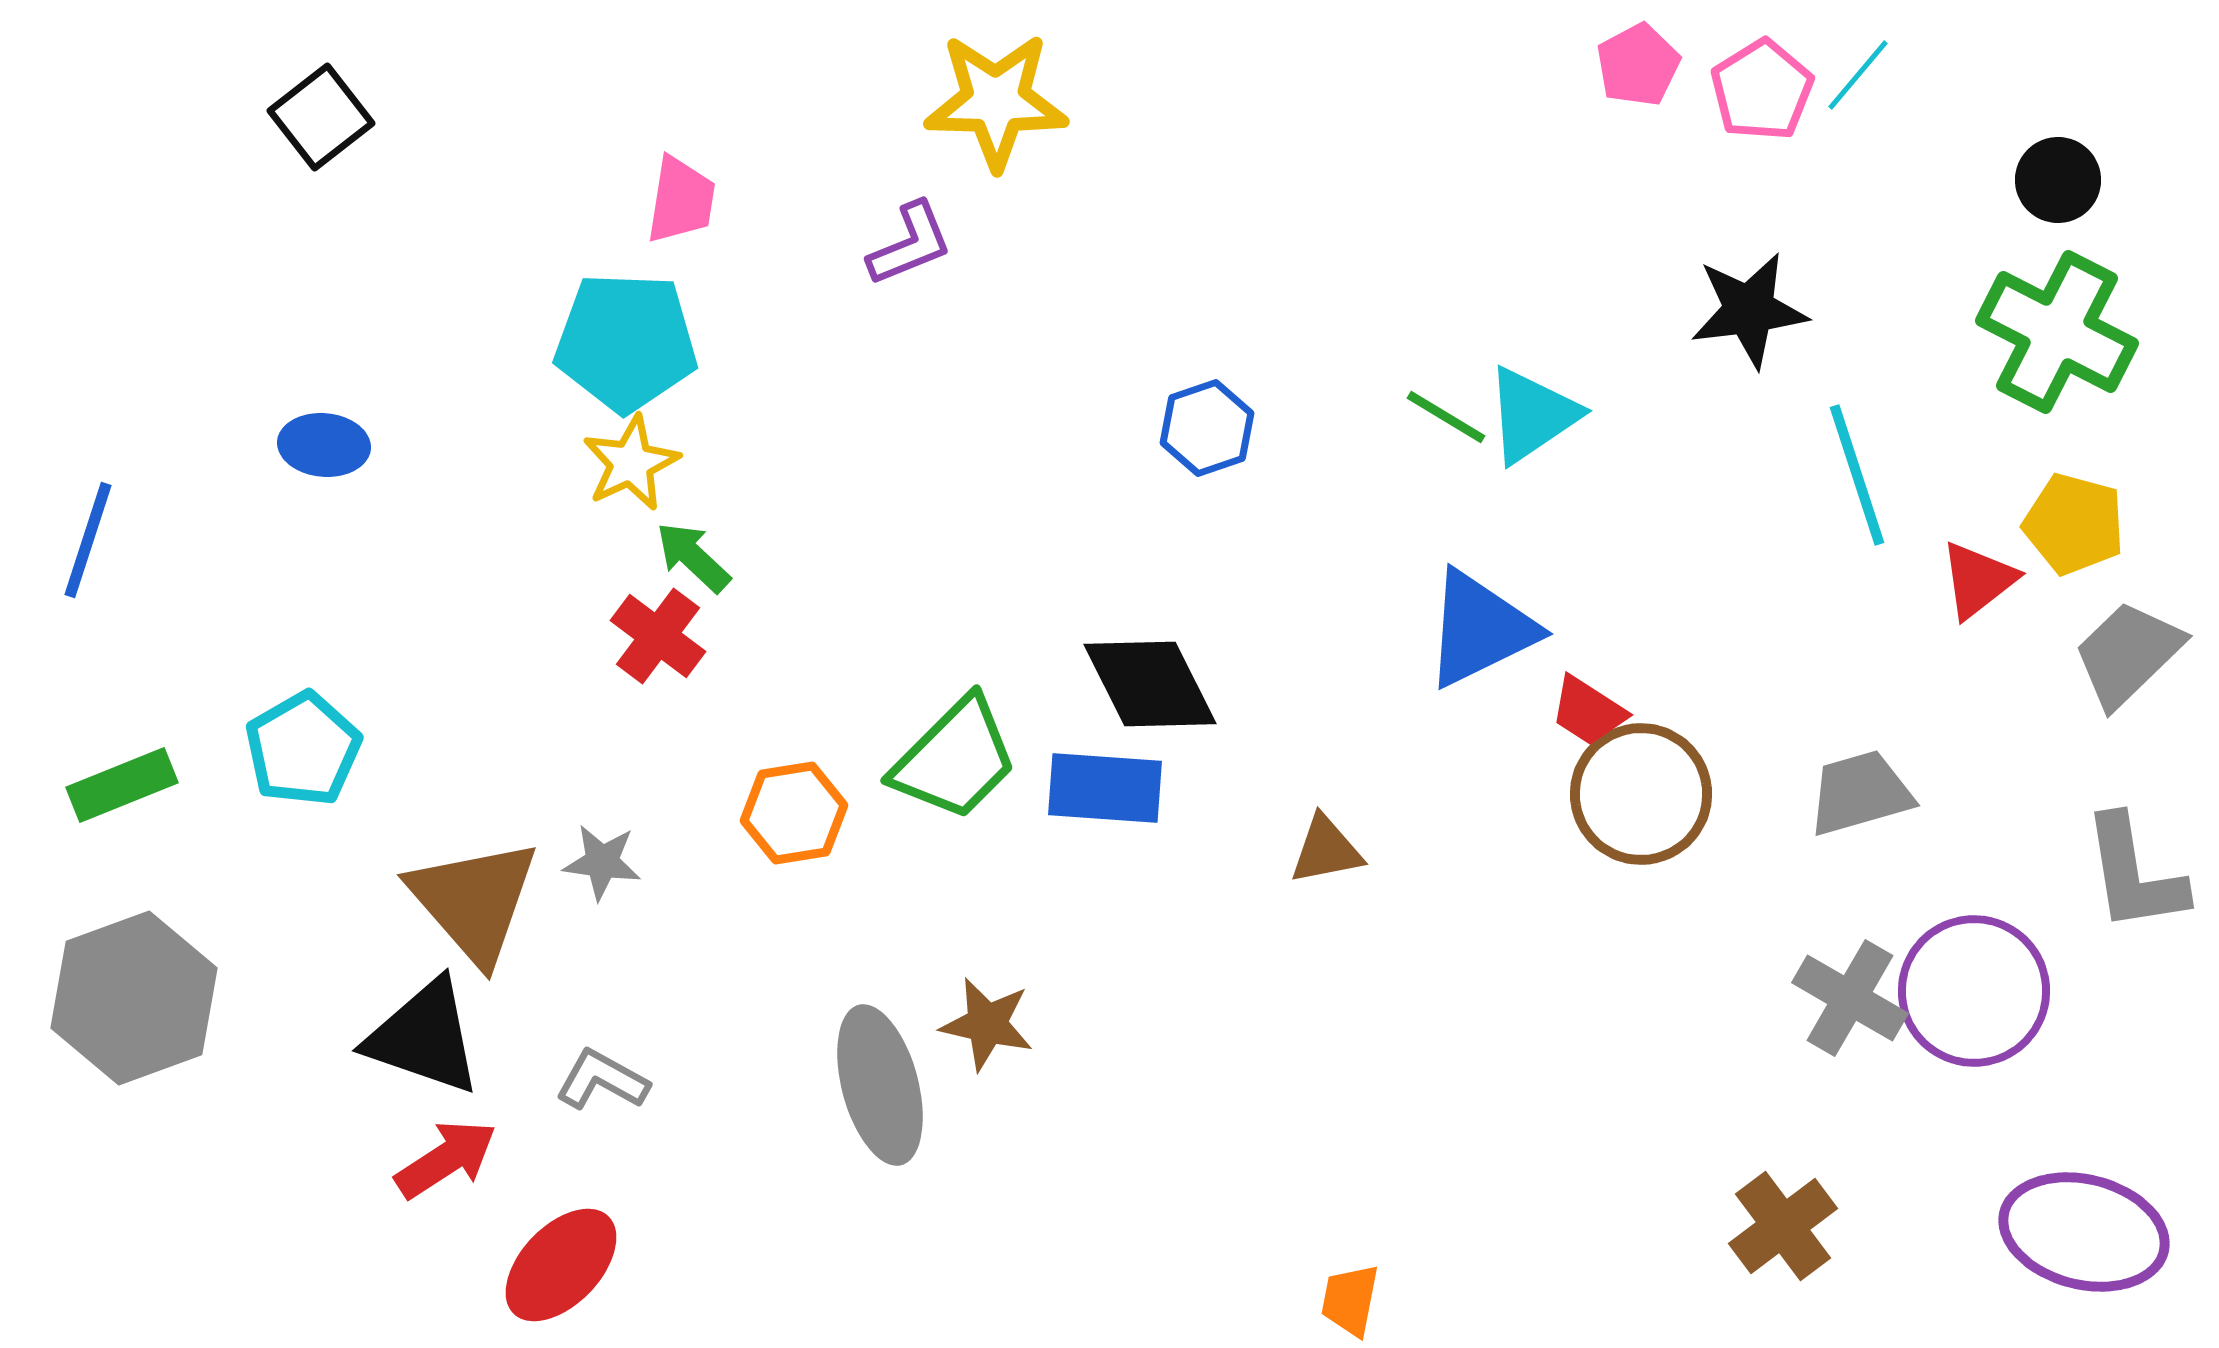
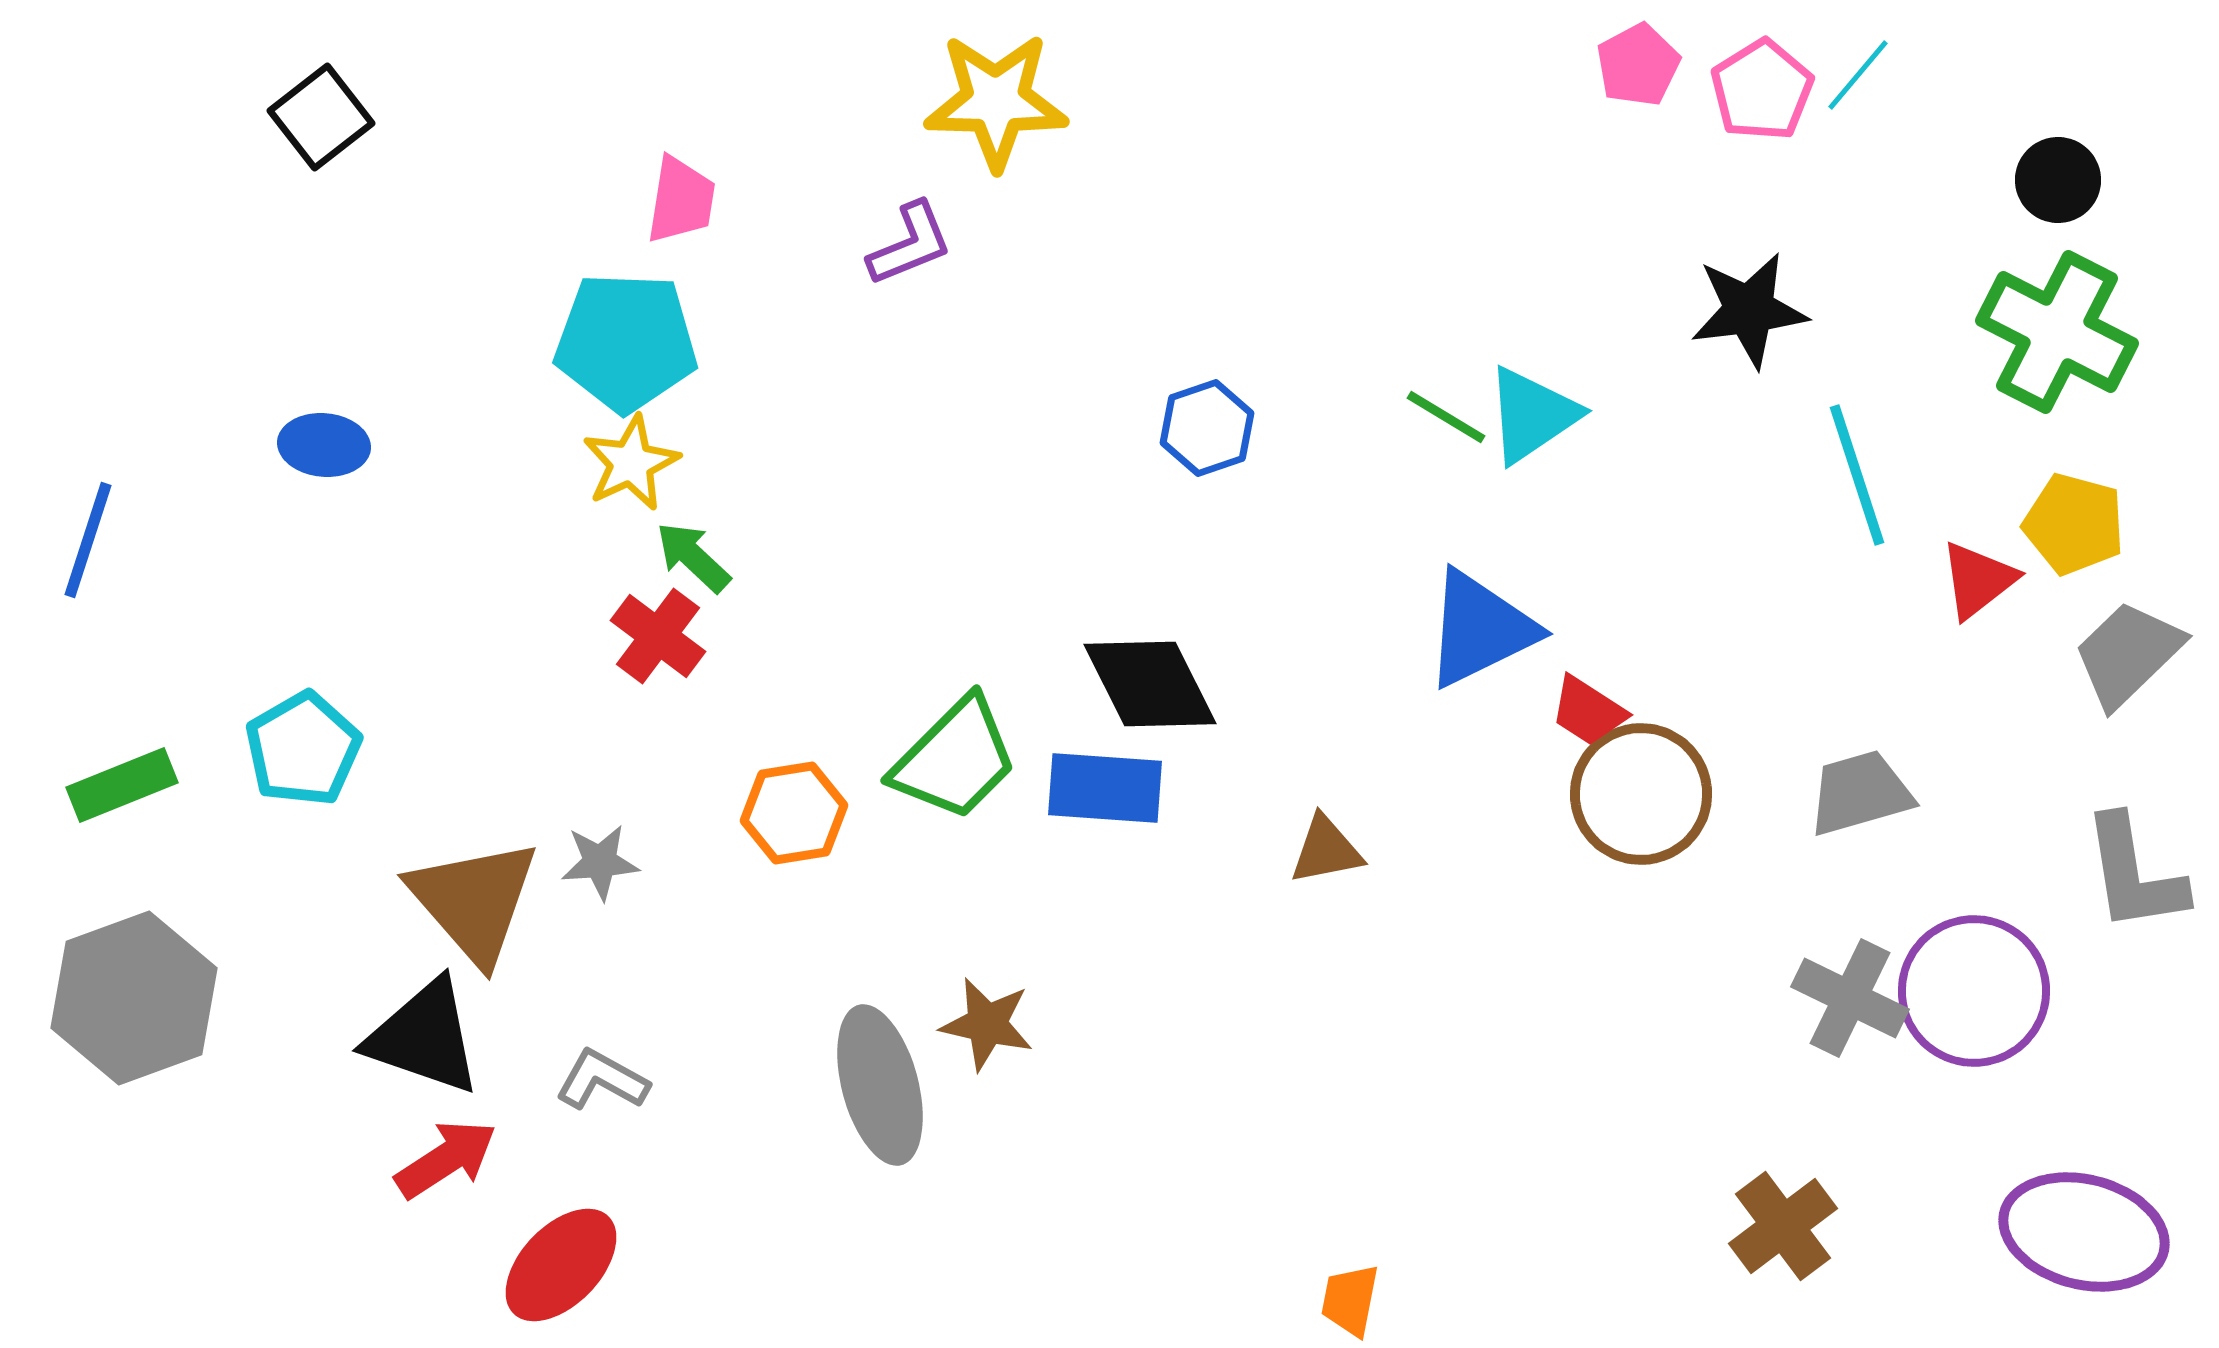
gray star at (602, 862): moved 2 px left; rotated 12 degrees counterclockwise
gray cross at (1850, 998): rotated 4 degrees counterclockwise
